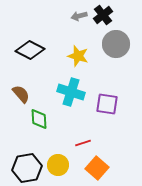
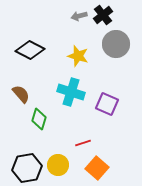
purple square: rotated 15 degrees clockwise
green diamond: rotated 20 degrees clockwise
